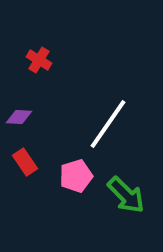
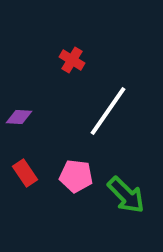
red cross: moved 33 px right
white line: moved 13 px up
red rectangle: moved 11 px down
pink pentagon: rotated 24 degrees clockwise
